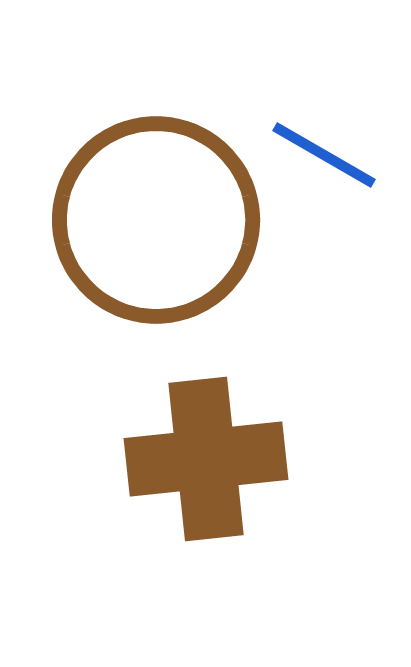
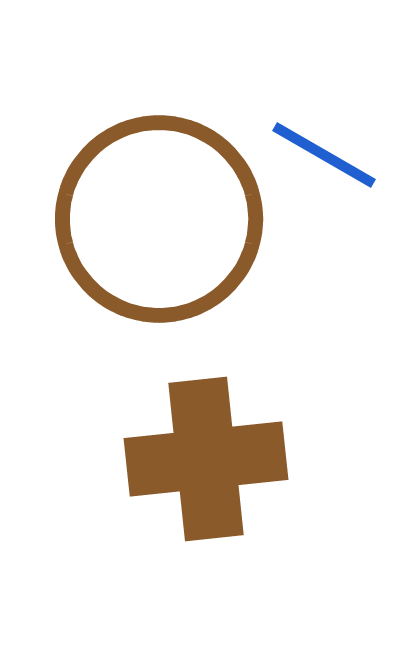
brown circle: moved 3 px right, 1 px up
